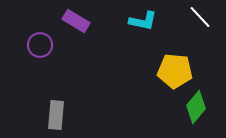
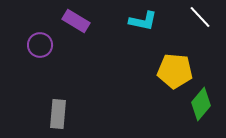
green diamond: moved 5 px right, 3 px up
gray rectangle: moved 2 px right, 1 px up
